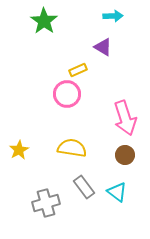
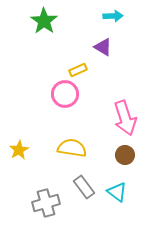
pink circle: moved 2 px left
